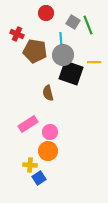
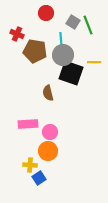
pink rectangle: rotated 30 degrees clockwise
